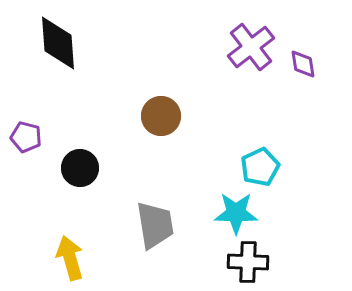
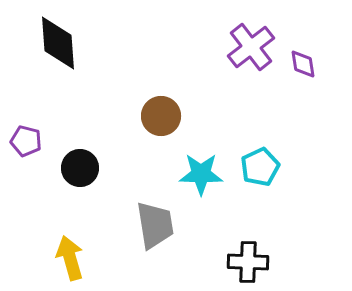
purple pentagon: moved 4 px down
cyan star: moved 35 px left, 39 px up
